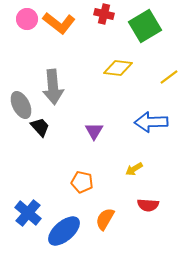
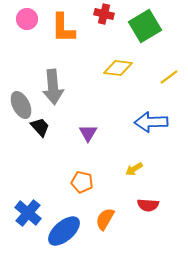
orange L-shape: moved 4 px right, 5 px down; rotated 52 degrees clockwise
purple triangle: moved 6 px left, 2 px down
